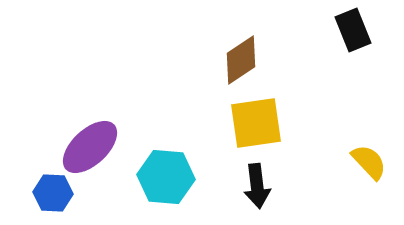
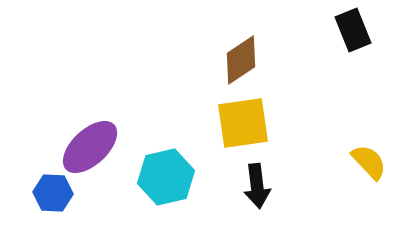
yellow square: moved 13 px left
cyan hexagon: rotated 18 degrees counterclockwise
